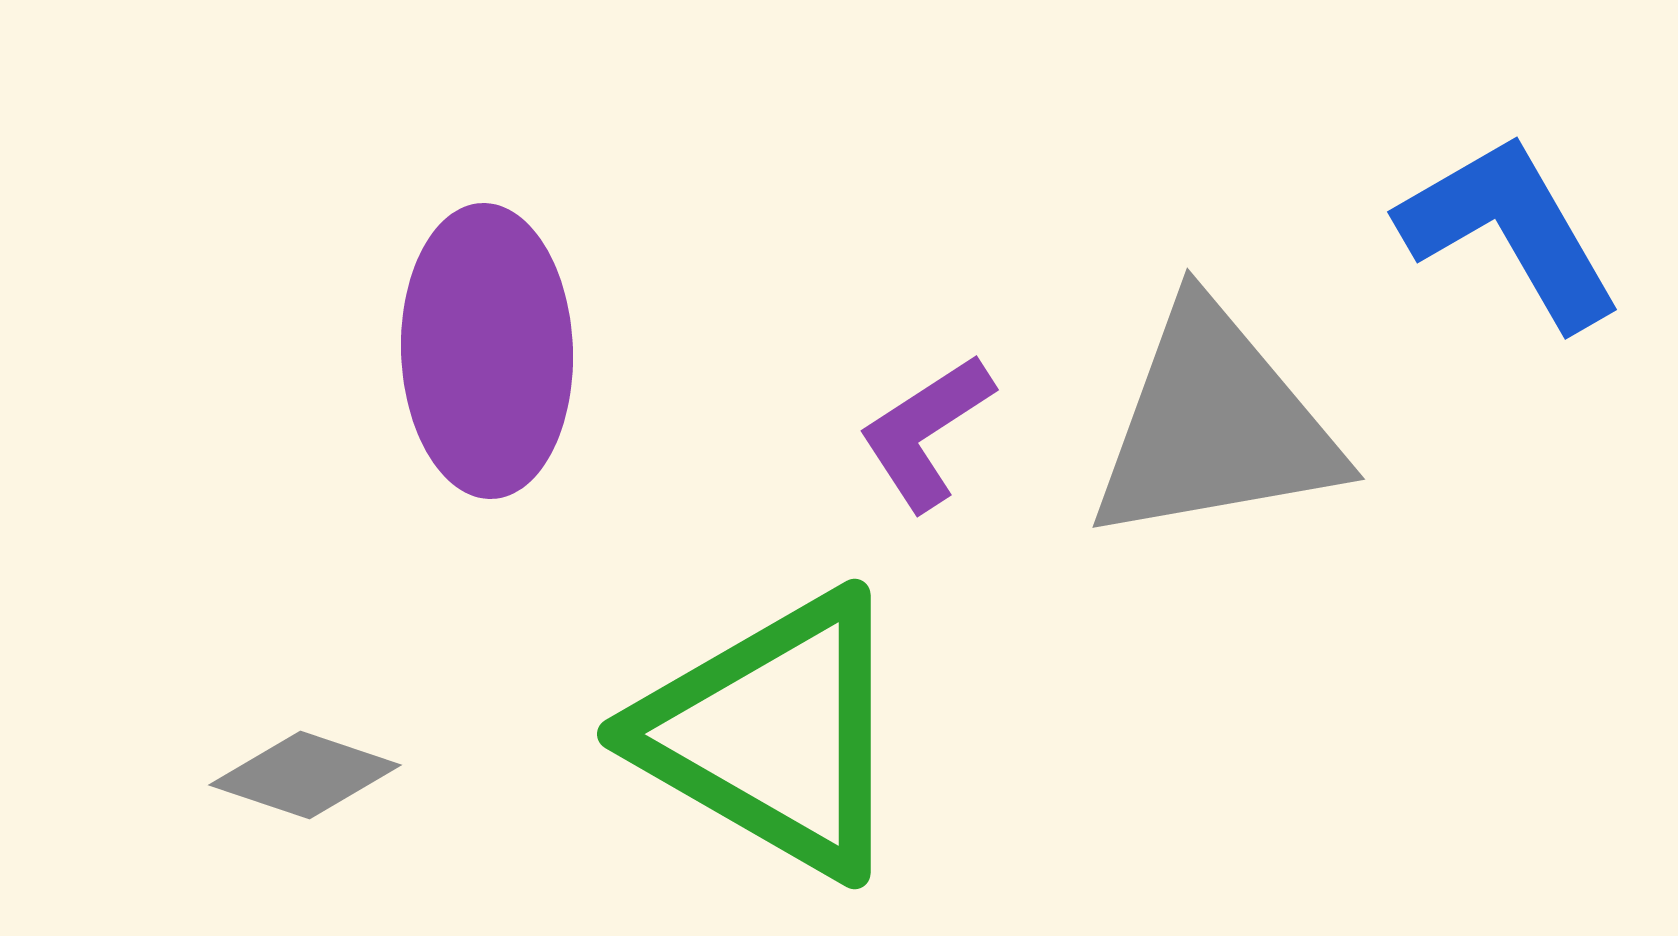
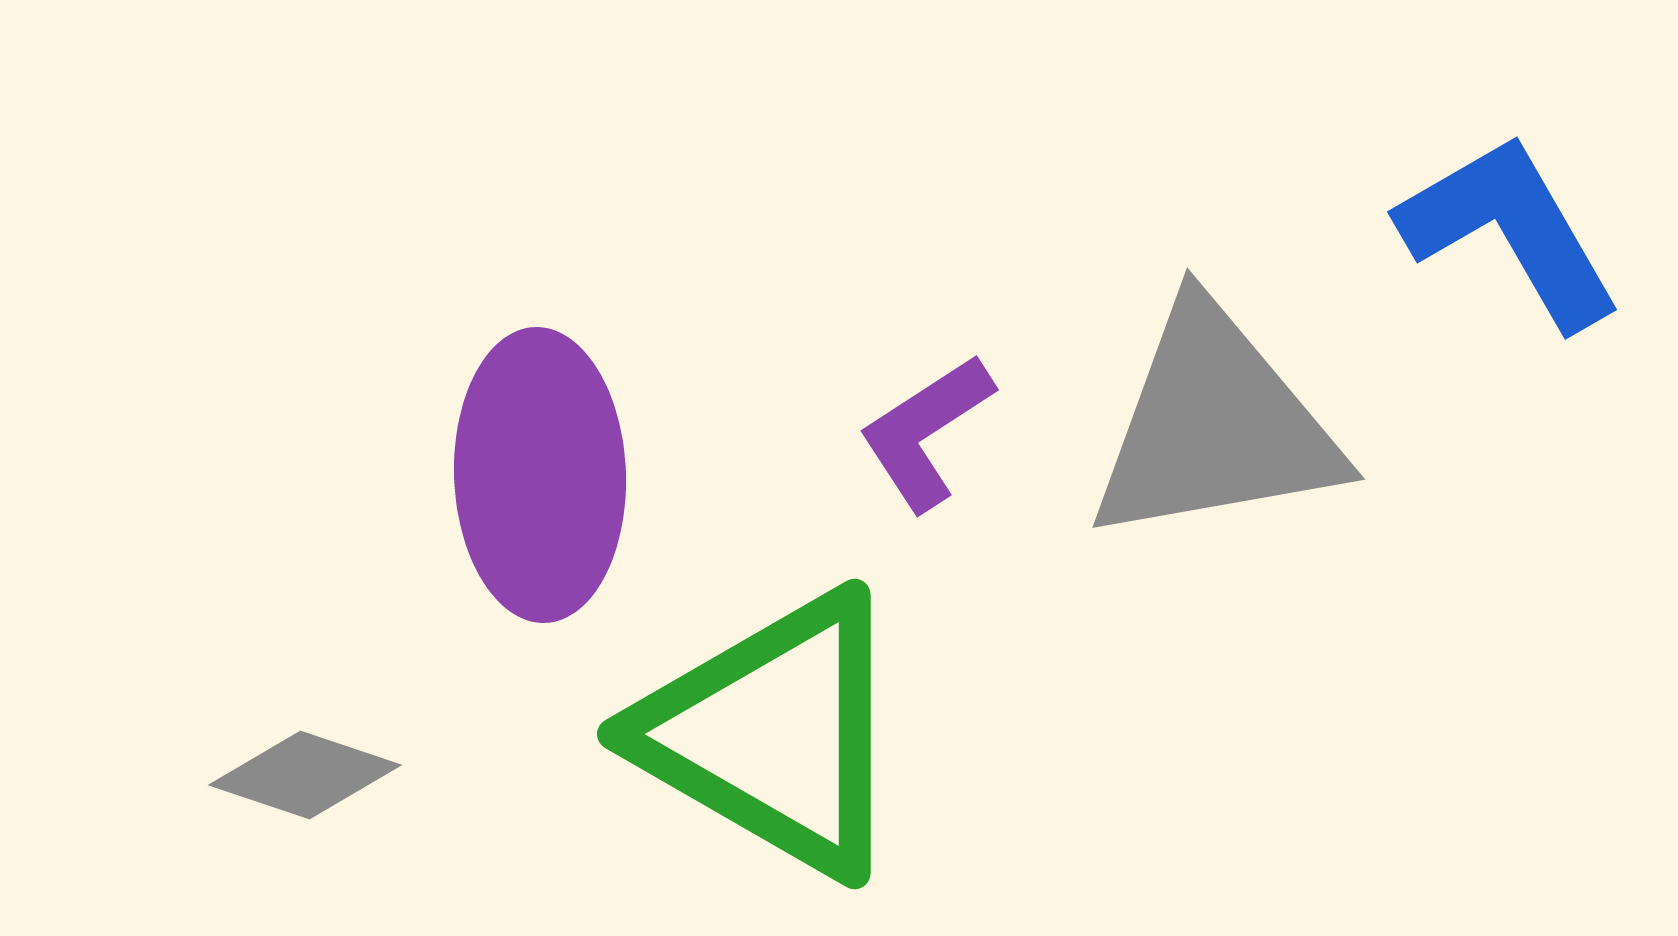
purple ellipse: moved 53 px right, 124 px down
